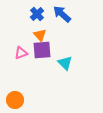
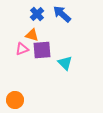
orange triangle: moved 8 px left; rotated 32 degrees counterclockwise
pink triangle: moved 1 px right, 4 px up
